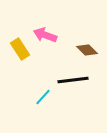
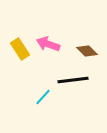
pink arrow: moved 3 px right, 9 px down
brown diamond: moved 1 px down
